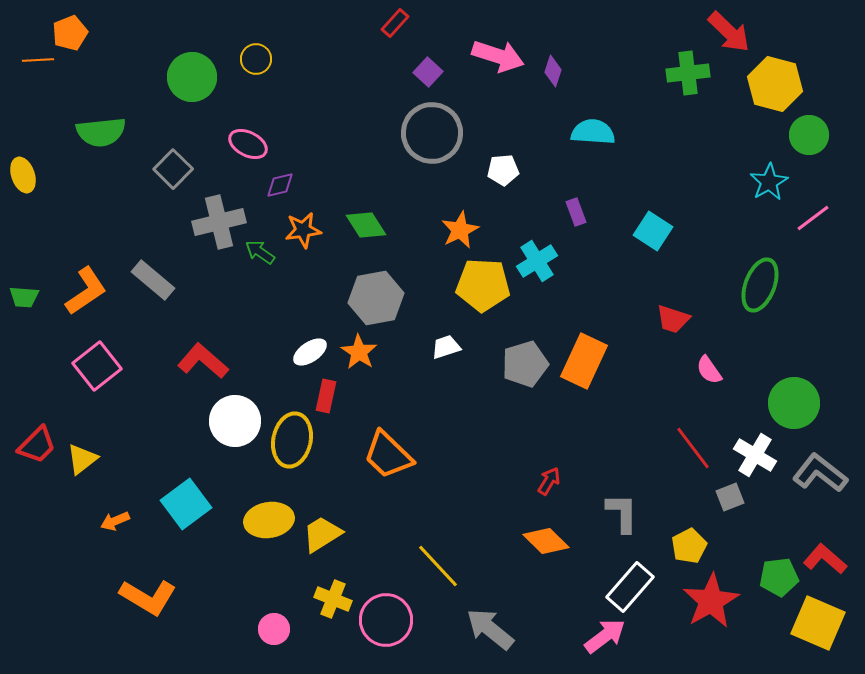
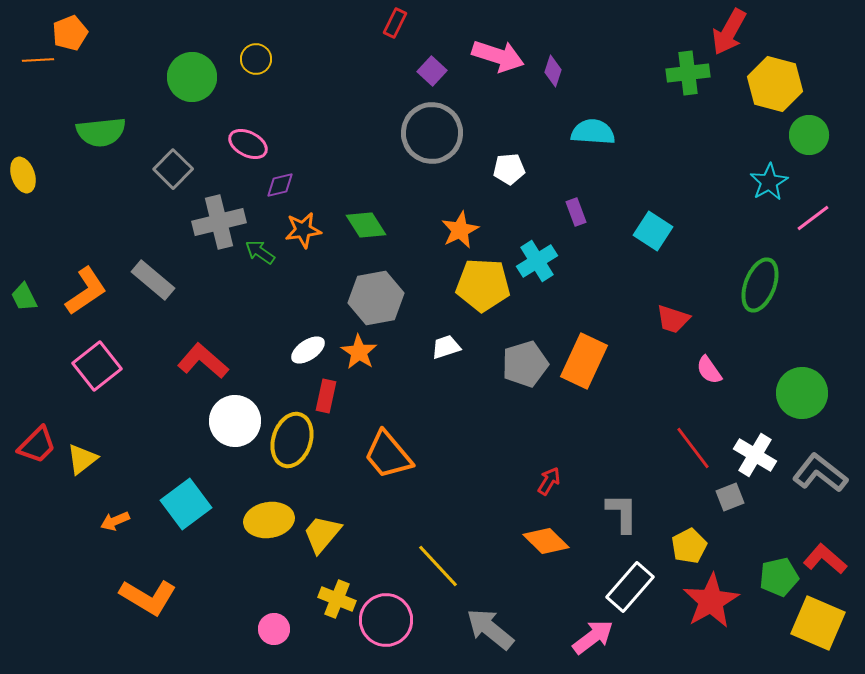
red rectangle at (395, 23): rotated 16 degrees counterclockwise
red arrow at (729, 32): rotated 75 degrees clockwise
purple square at (428, 72): moved 4 px right, 1 px up
white pentagon at (503, 170): moved 6 px right, 1 px up
green trapezoid at (24, 297): rotated 60 degrees clockwise
white ellipse at (310, 352): moved 2 px left, 2 px up
green circle at (794, 403): moved 8 px right, 10 px up
yellow ellipse at (292, 440): rotated 6 degrees clockwise
orange trapezoid at (388, 455): rotated 6 degrees clockwise
yellow trapezoid at (322, 534): rotated 18 degrees counterclockwise
green pentagon at (779, 577): rotated 6 degrees counterclockwise
yellow cross at (333, 599): moved 4 px right
pink arrow at (605, 636): moved 12 px left, 1 px down
